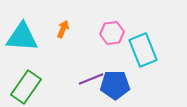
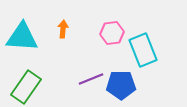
orange arrow: rotated 18 degrees counterclockwise
blue pentagon: moved 6 px right
